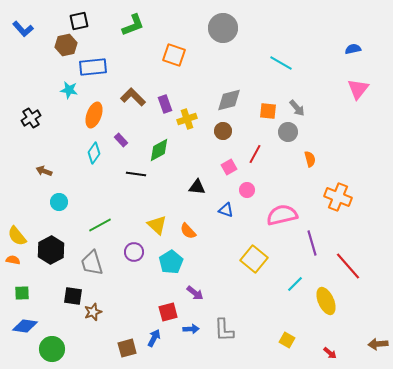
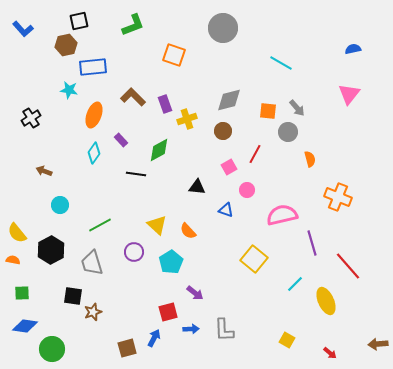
pink triangle at (358, 89): moved 9 px left, 5 px down
cyan circle at (59, 202): moved 1 px right, 3 px down
yellow semicircle at (17, 236): moved 3 px up
